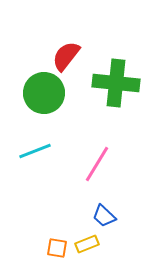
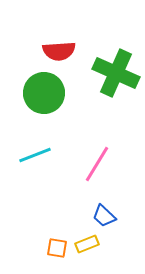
red semicircle: moved 7 px left, 5 px up; rotated 132 degrees counterclockwise
green cross: moved 10 px up; rotated 18 degrees clockwise
cyan line: moved 4 px down
